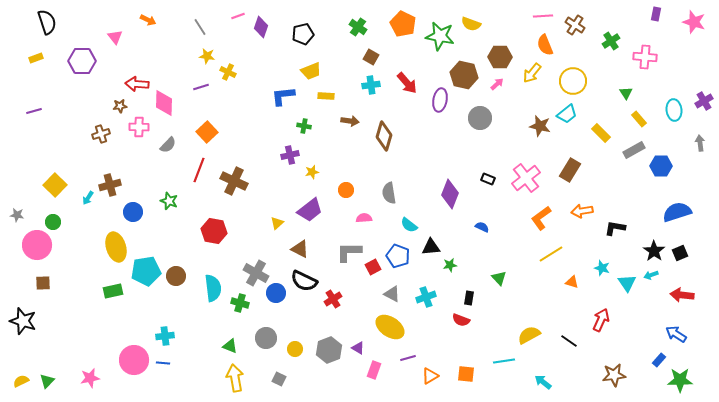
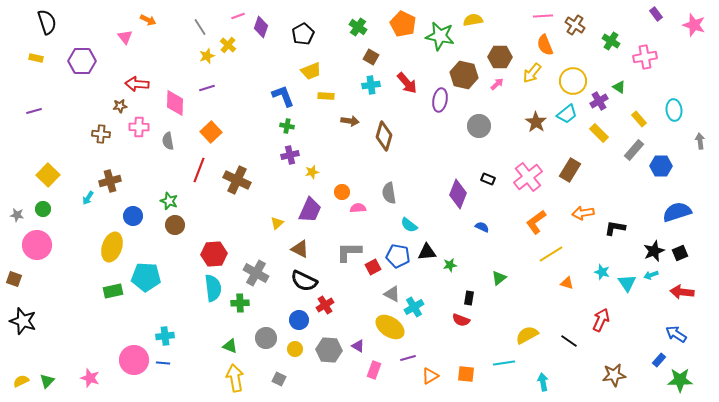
purple rectangle at (656, 14): rotated 48 degrees counterclockwise
pink star at (694, 22): moved 3 px down
yellow semicircle at (471, 24): moved 2 px right, 4 px up; rotated 150 degrees clockwise
black pentagon at (303, 34): rotated 15 degrees counterclockwise
pink triangle at (115, 37): moved 10 px right
green cross at (611, 41): rotated 24 degrees counterclockwise
yellow star at (207, 56): rotated 28 degrees counterclockwise
pink cross at (645, 57): rotated 15 degrees counterclockwise
yellow rectangle at (36, 58): rotated 32 degrees clockwise
yellow cross at (228, 72): moved 27 px up; rotated 14 degrees clockwise
purple line at (201, 87): moved 6 px right, 1 px down
green triangle at (626, 93): moved 7 px left, 6 px up; rotated 24 degrees counterclockwise
blue L-shape at (283, 96): rotated 75 degrees clockwise
purple cross at (704, 101): moved 105 px left
pink diamond at (164, 103): moved 11 px right
gray circle at (480, 118): moved 1 px left, 8 px down
green cross at (304, 126): moved 17 px left
brown star at (540, 126): moved 4 px left, 4 px up; rotated 20 degrees clockwise
orange square at (207, 132): moved 4 px right
yellow rectangle at (601, 133): moved 2 px left
brown cross at (101, 134): rotated 24 degrees clockwise
gray arrow at (700, 143): moved 2 px up
gray semicircle at (168, 145): moved 4 px up; rotated 126 degrees clockwise
gray rectangle at (634, 150): rotated 20 degrees counterclockwise
pink cross at (526, 178): moved 2 px right, 1 px up
brown cross at (234, 181): moved 3 px right, 1 px up
yellow square at (55, 185): moved 7 px left, 10 px up
brown cross at (110, 185): moved 4 px up
orange circle at (346, 190): moved 4 px left, 2 px down
purple diamond at (450, 194): moved 8 px right
purple trapezoid at (310, 210): rotated 28 degrees counterclockwise
orange arrow at (582, 211): moved 1 px right, 2 px down
blue circle at (133, 212): moved 4 px down
pink semicircle at (364, 218): moved 6 px left, 10 px up
orange L-shape at (541, 218): moved 5 px left, 4 px down
green circle at (53, 222): moved 10 px left, 13 px up
red hexagon at (214, 231): moved 23 px down; rotated 15 degrees counterclockwise
yellow ellipse at (116, 247): moved 4 px left; rotated 36 degrees clockwise
black triangle at (431, 247): moved 4 px left, 5 px down
black star at (654, 251): rotated 15 degrees clockwise
blue pentagon at (398, 256): rotated 10 degrees counterclockwise
cyan star at (602, 268): moved 4 px down
cyan pentagon at (146, 271): moved 6 px down; rotated 12 degrees clockwise
brown circle at (176, 276): moved 1 px left, 51 px up
green triangle at (499, 278): rotated 35 degrees clockwise
orange triangle at (572, 282): moved 5 px left, 1 px down
brown square at (43, 283): moved 29 px left, 4 px up; rotated 21 degrees clockwise
blue circle at (276, 293): moved 23 px right, 27 px down
red arrow at (682, 295): moved 3 px up
cyan cross at (426, 297): moved 12 px left, 10 px down; rotated 12 degrees counterclockwise
red cross at (333, 299): moved 8 px left, 6 px down
green cross at (240, 303): rotated 18 degrees counterclockwise
yellow semicircle at (529, 335): moved 2 px left
purple triangle at (358, 348): moved 2 px up
gray hexagon at (329, 350): rotated 25 degrees clockwise
cyan line at (504, 361): moved 2 px down
pink star at (90, 378): rotated 30 degrees clockwise
cyan arrow at (543, 382): rotated 42 degrees clockwise
